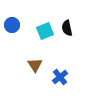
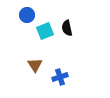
blue circle: moved 15 px right, 10 px up
blue cross: rotated 21 degrees clockwise
